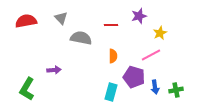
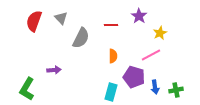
purple star: rotated 21 degrees counterclockwise
red semicircle: moved 8 px right; rotated 60 degrees counterclockwise
gray semicircle: rotated 105 degrees clockwise
